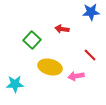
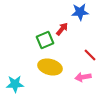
blue star: moved 11 px left
red arrow: rotated 120 degrees clockwise
green square: moved 13 px right; rotated 24 degrees clockwise
pink arrow: moved 7 px right, 1 px down
